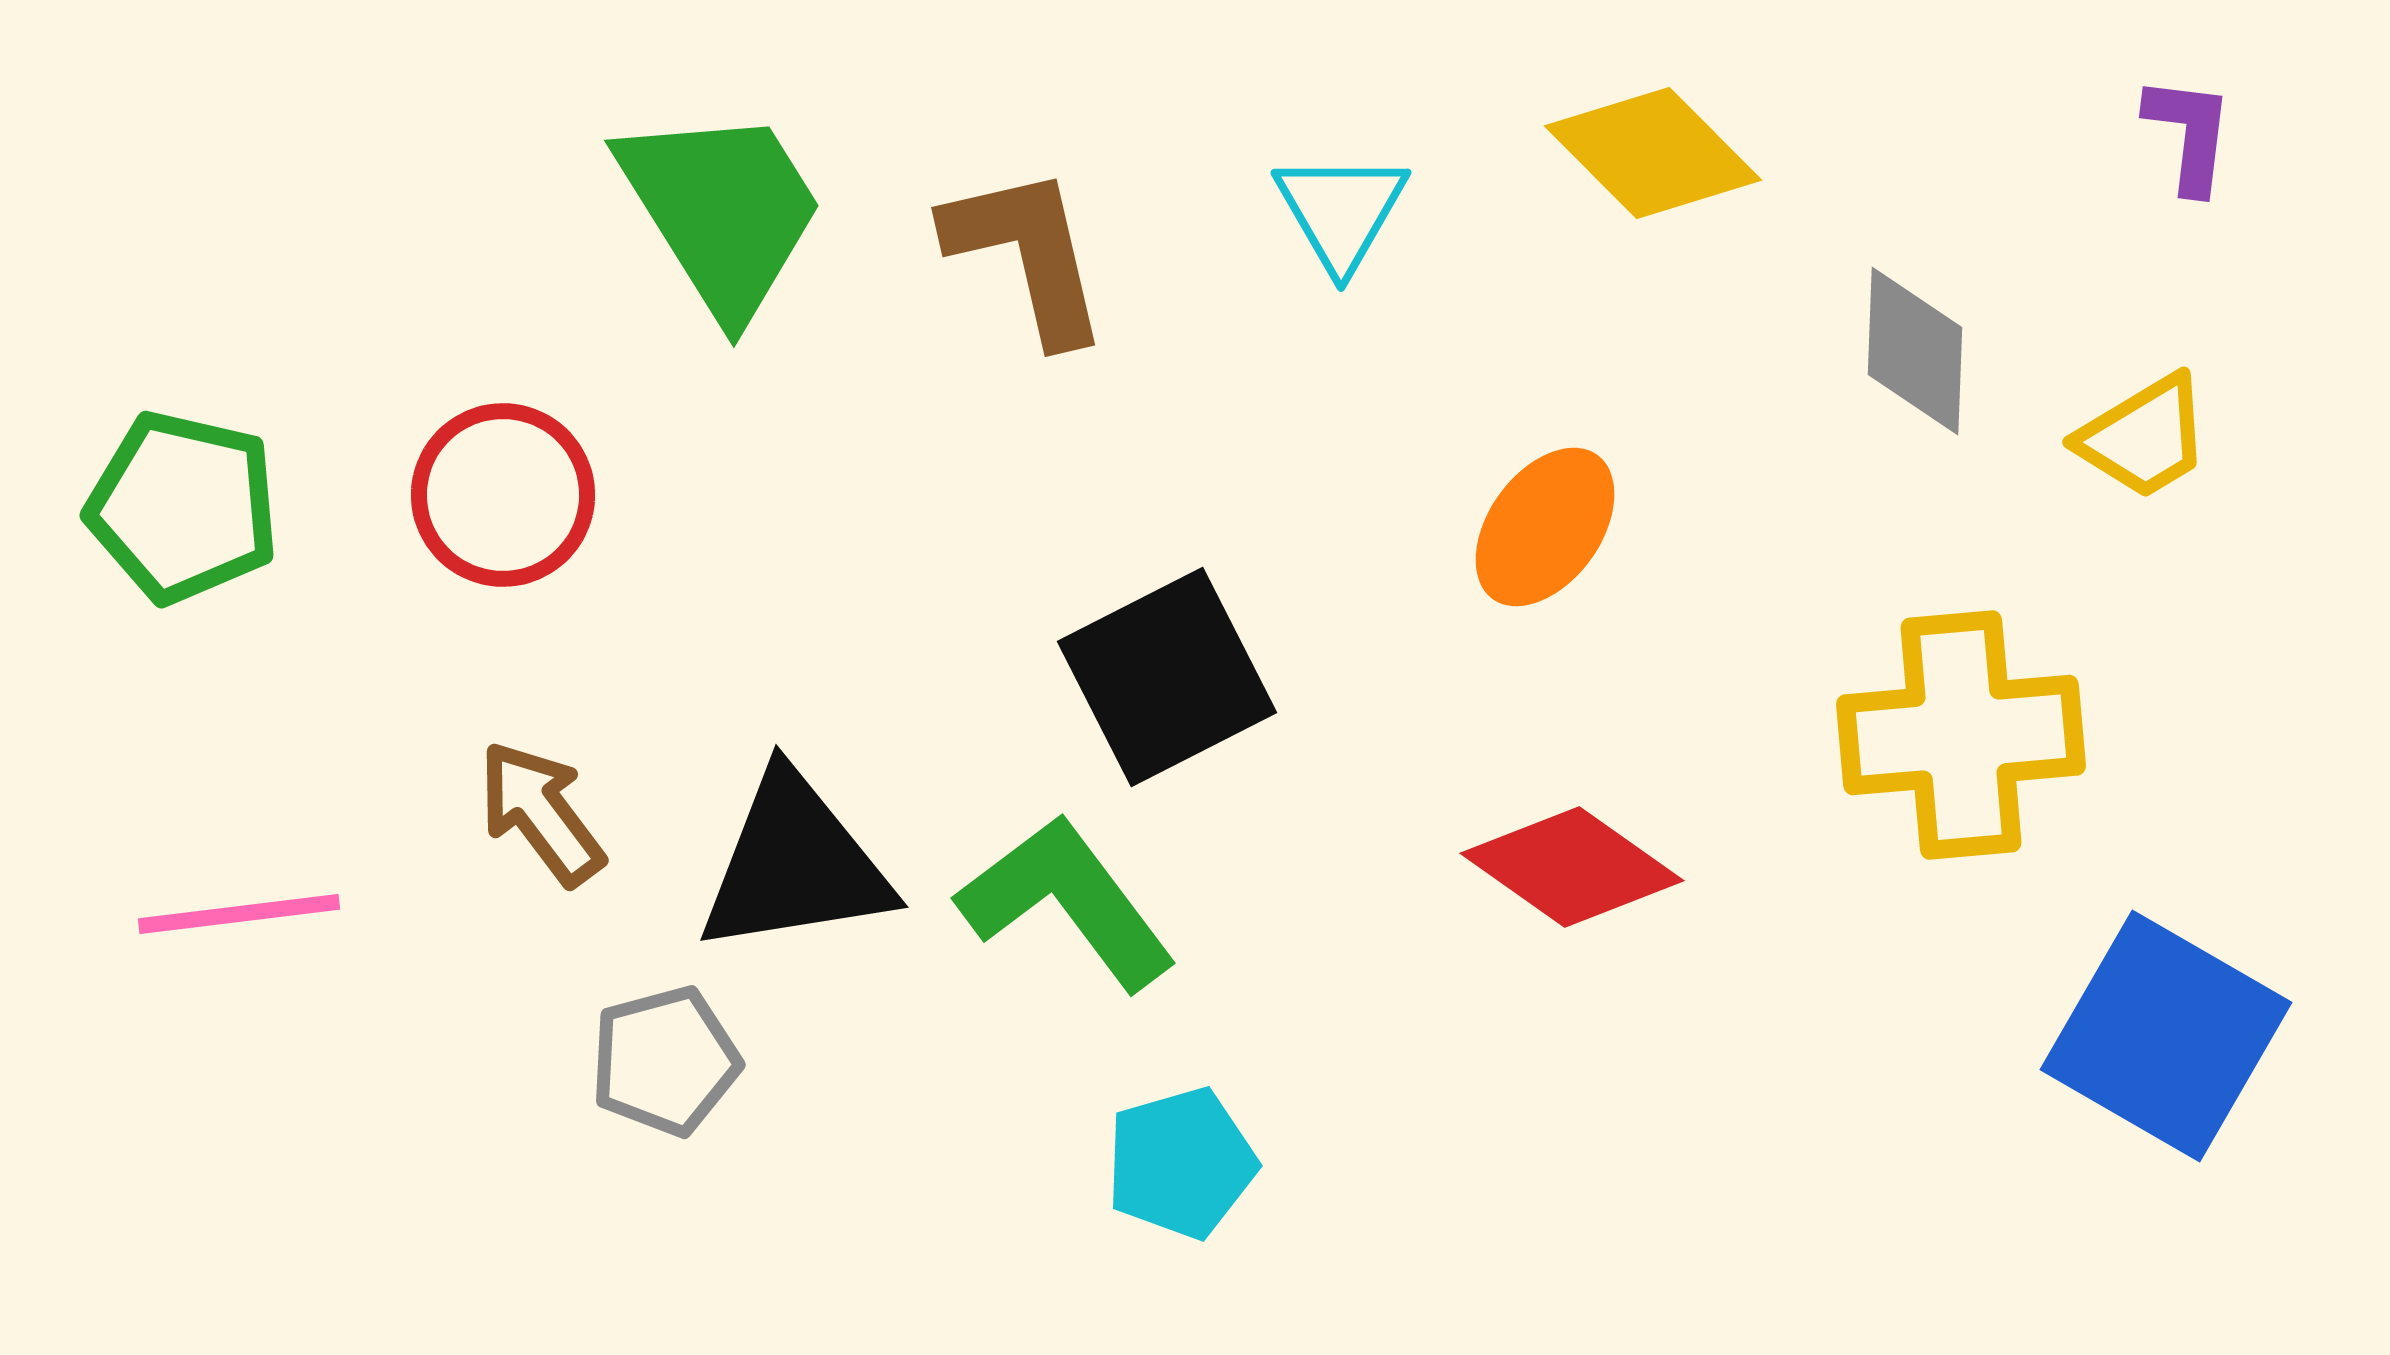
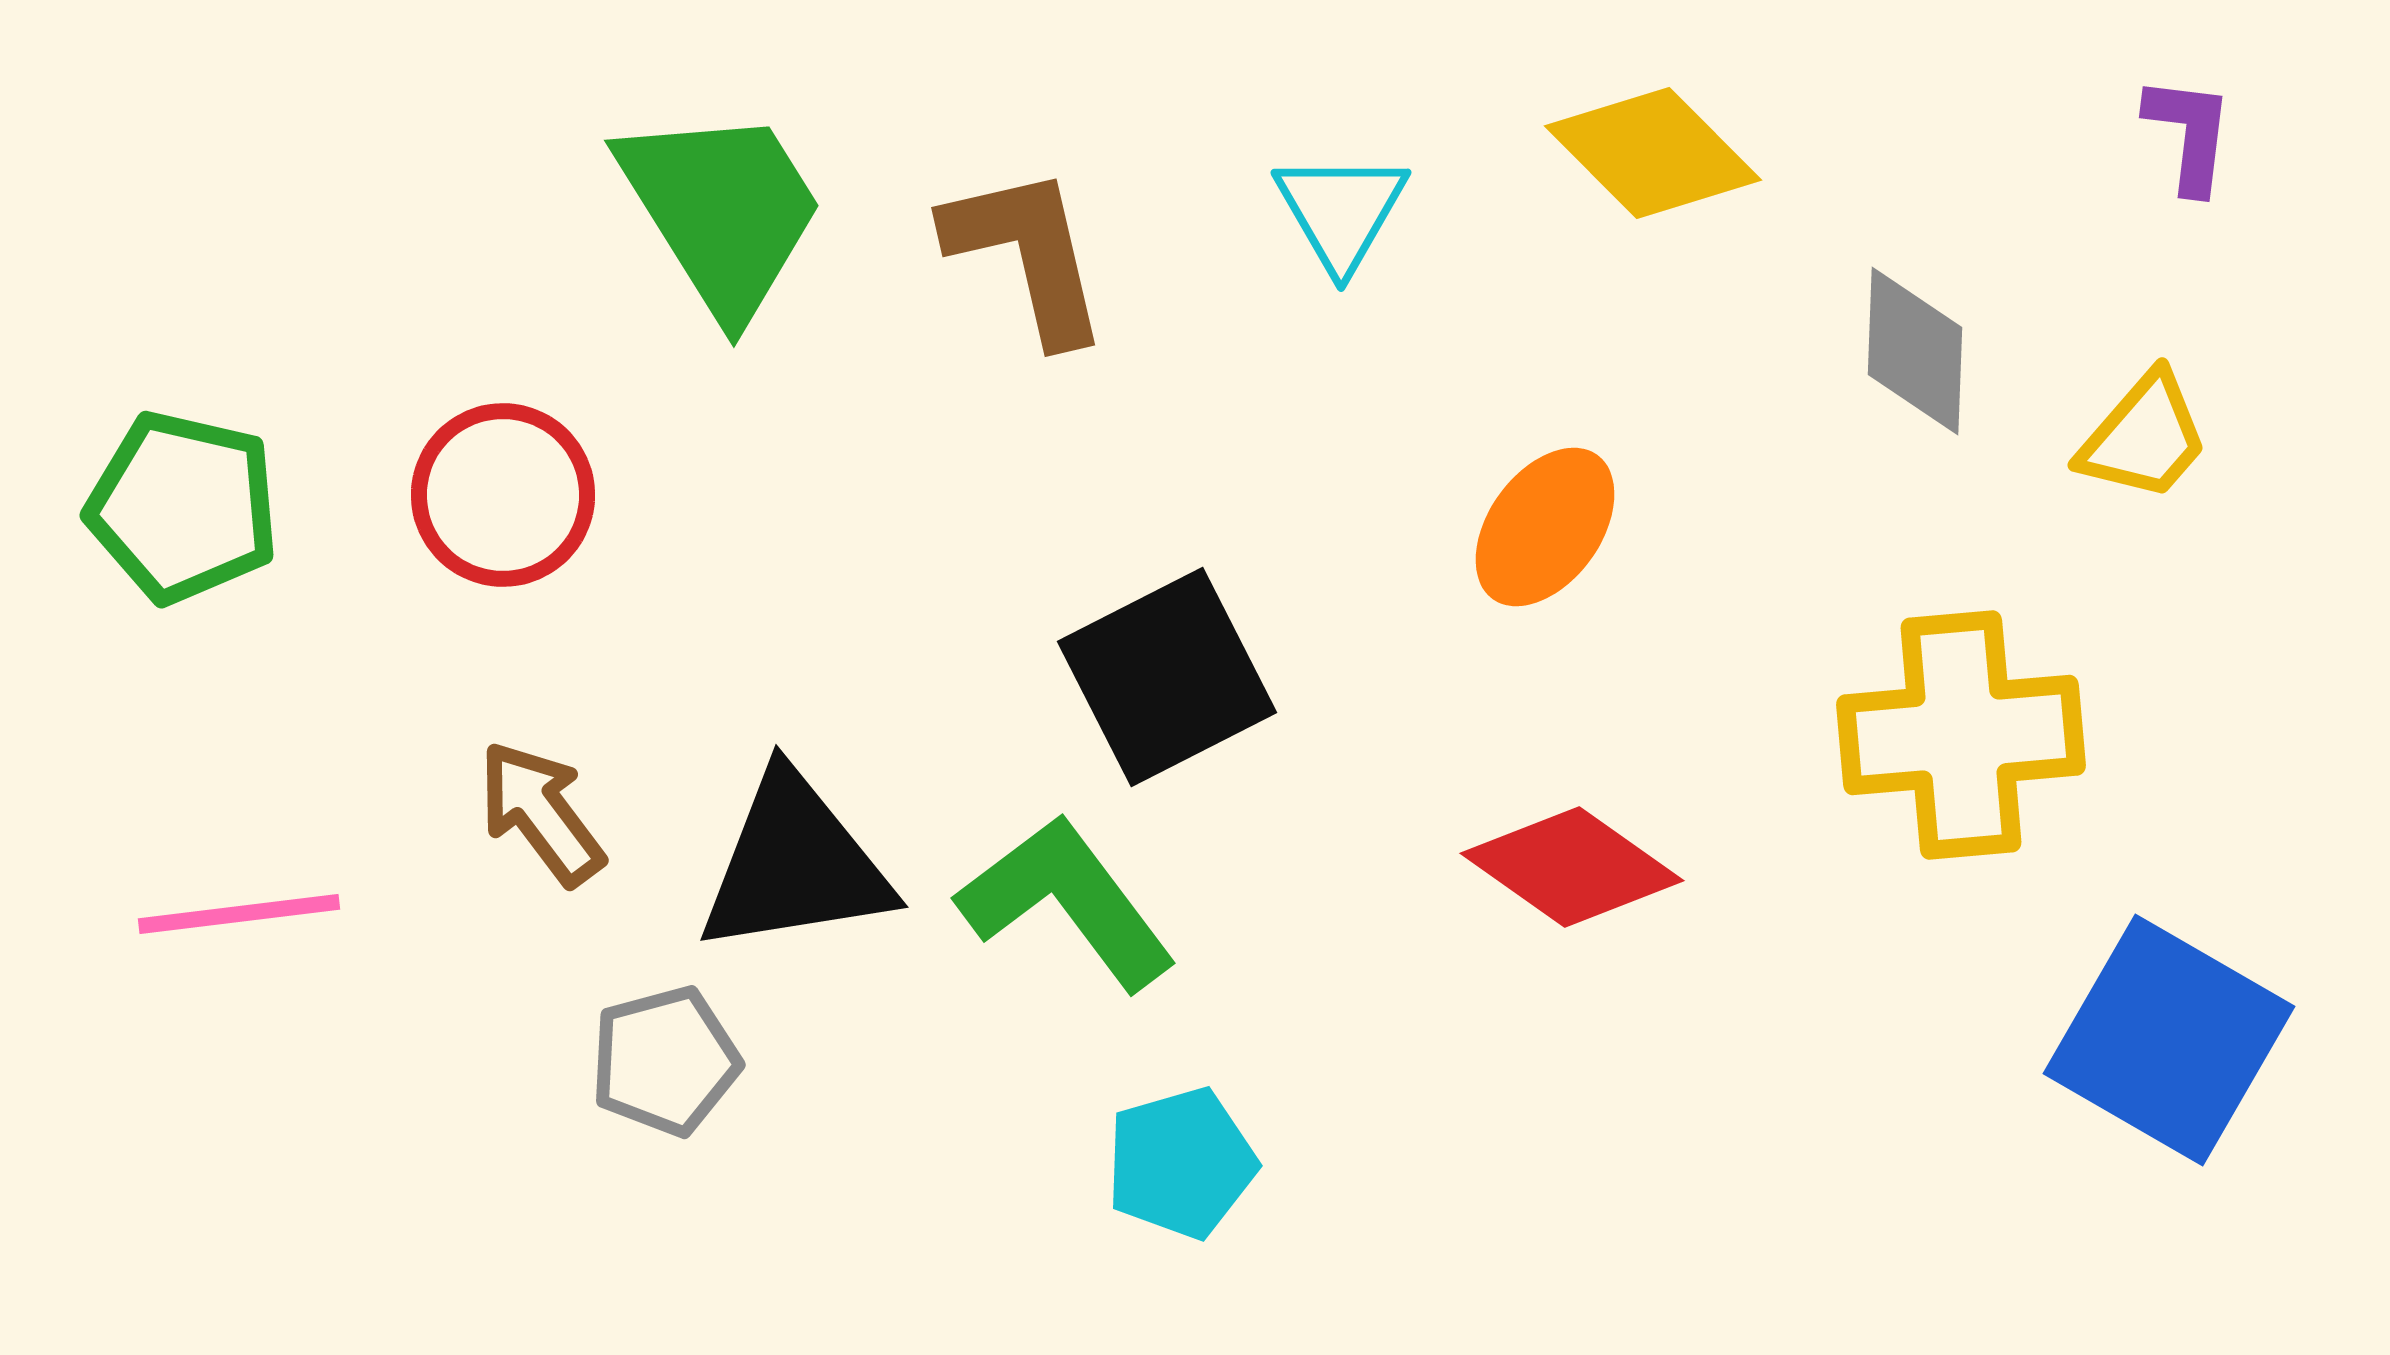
yellow trapezoid: rotated 18 degrees counterclockwise
blue square: moved 3 px right, 4 px down
